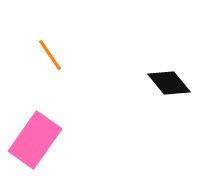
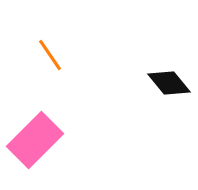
pink rectangle: rotated 10 degrees clockwise
